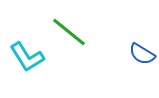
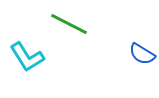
green line: moved 8 px up; rotated 12 degrees counterclockwise
